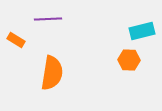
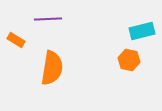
orange hexagon: rotated 10 degrees clockwise
orange semicircle: moved 5 px up
